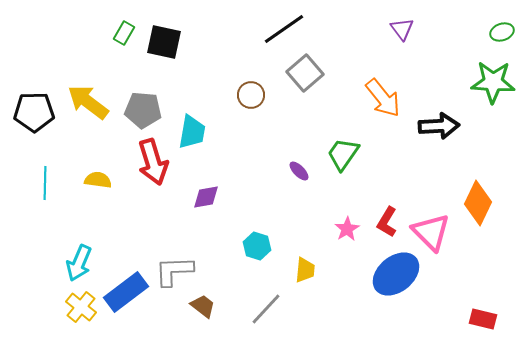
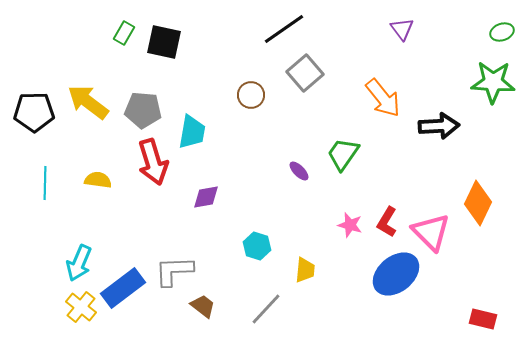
pink star: moved 3 px right, 4 px up; rotated 25 degrees counterclockwise
blue rectangle: moved 3 px left, 4 px up
